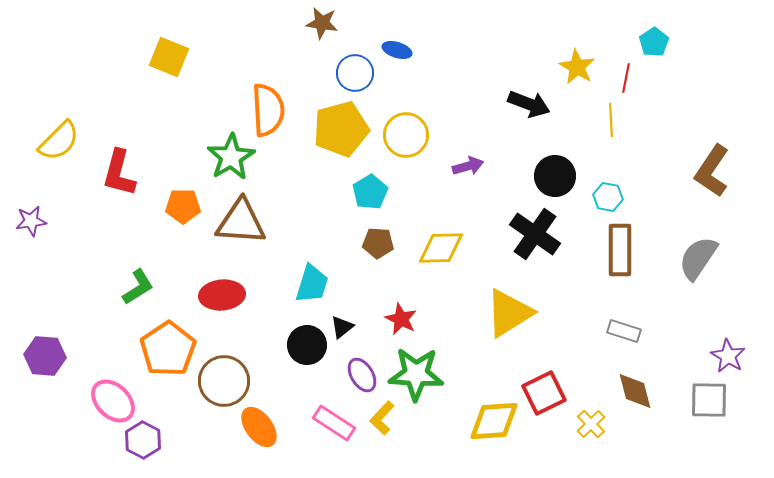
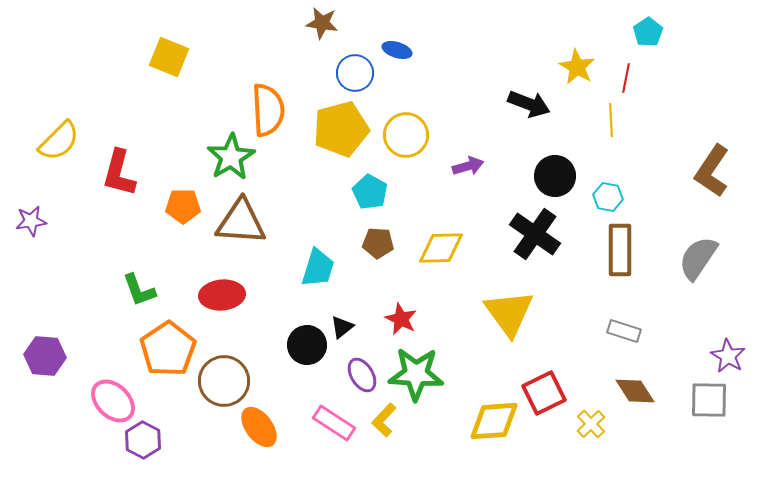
cyan pentagon at (654, 42): moved 6 px left, 10 px up
cyan pentagon at (370, 192): rotated 12 degrees counterclockwise
cyan trapezoid at (312, 284): moved 6 px right, 16 px up
green L-shape at (138, 287): moved 1 px right, 3 px down; rotated 102 degrees clockwise
yellow triangle at (509, 313): rotated 34 degrees counterclockwise
brown diamond at (635, 391): rotated 18 degrees counterclockwise
yellow L-shape at (382, 418): moved 2 px right, 2 px down
